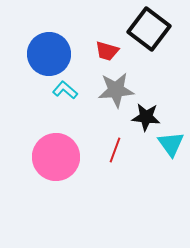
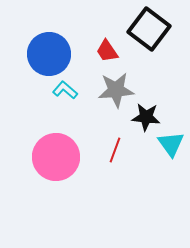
red trapezoid: rotated 40 degrees clockwise
